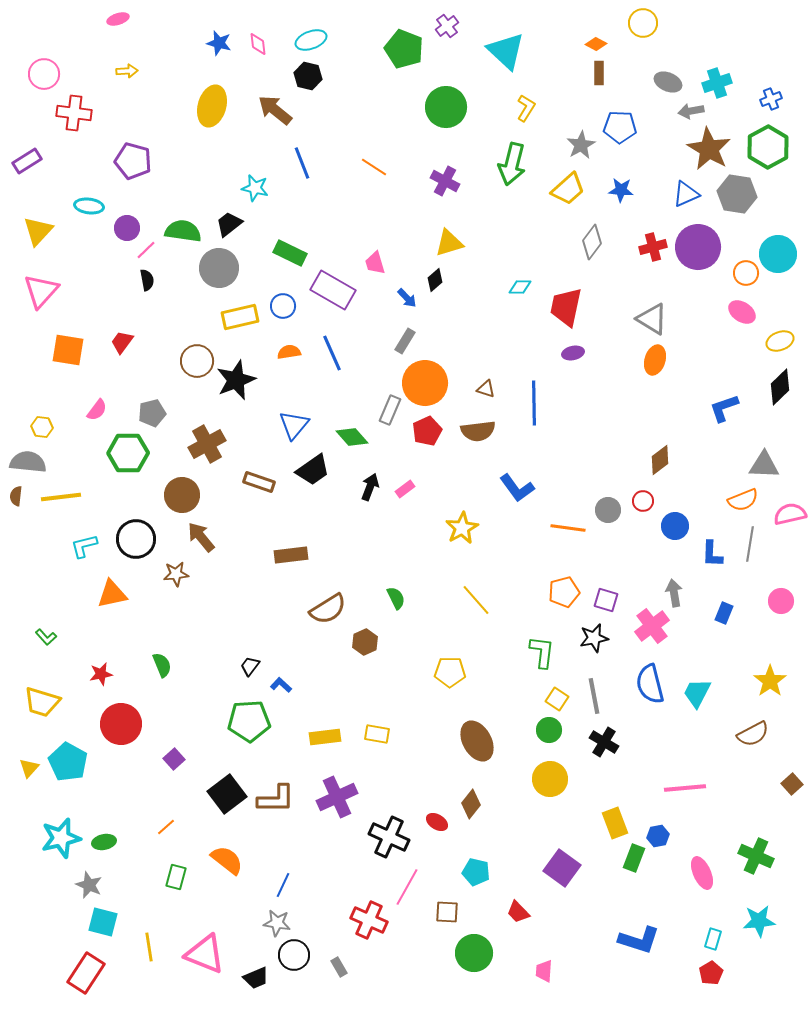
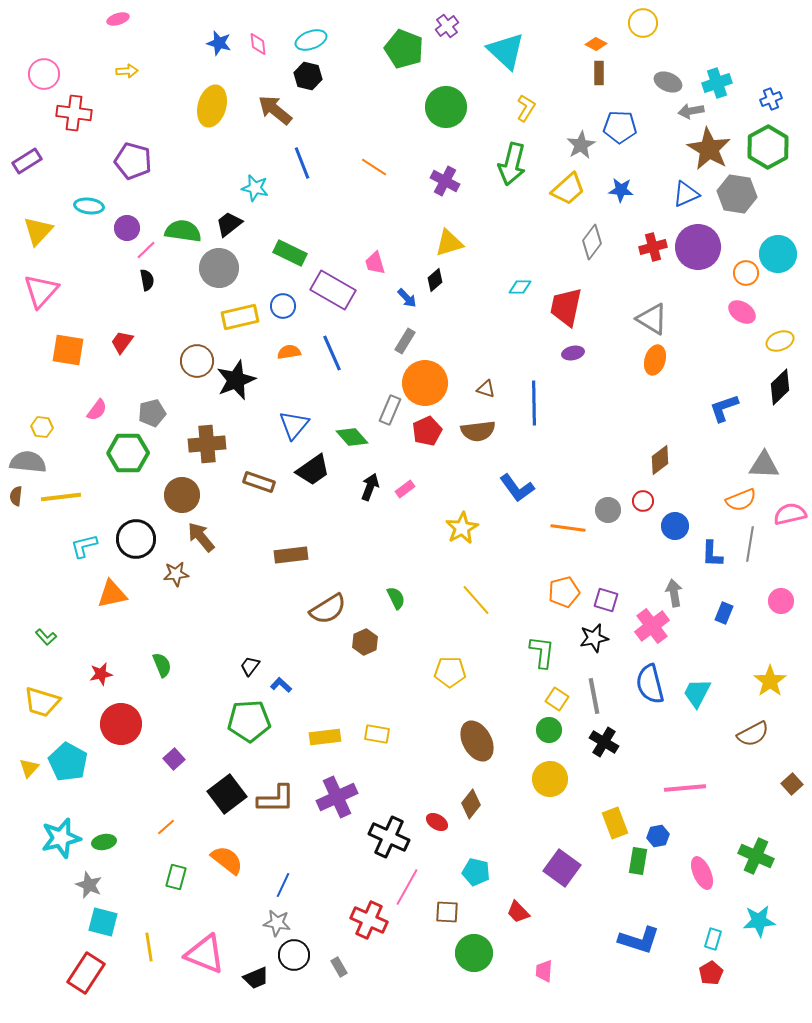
brown cross at (207, 444): rotated 24 degrees clockwise
orange semicircle at (743, 500): moved 2 px left
green rectangle at (634, 858): moved 4 px right, 3 px down; rotated 12 degrees counterclockwise
